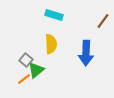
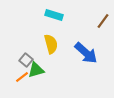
yellow semicircle: rotated 12 degrees counterclockwise
blue arrow: rotated 50 degrees counterclockwise
green triangle: rotated 24 degrees clockwise
orange line: moved 2 px left, 2 px up
